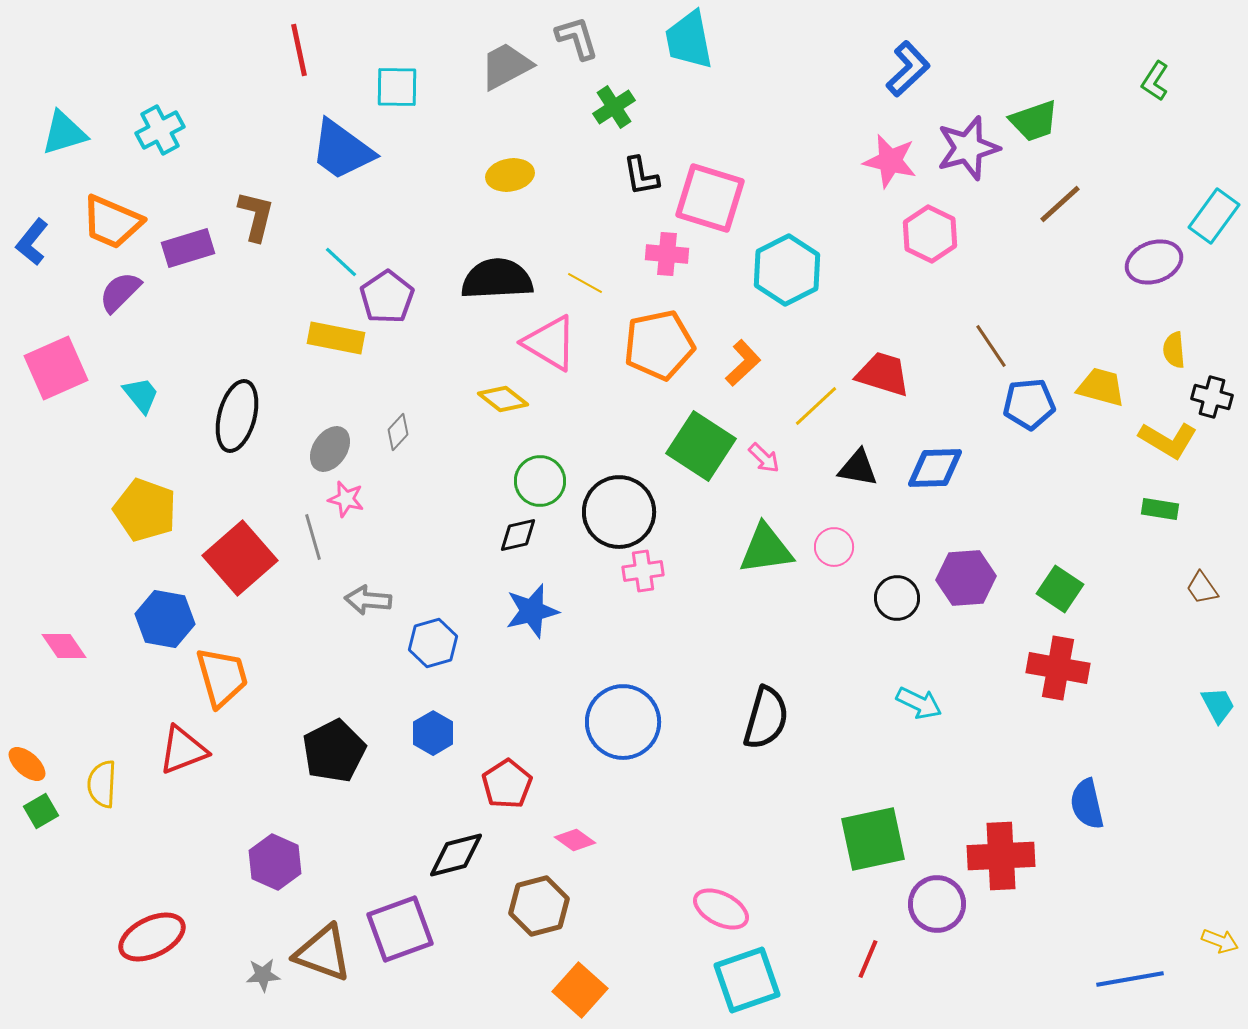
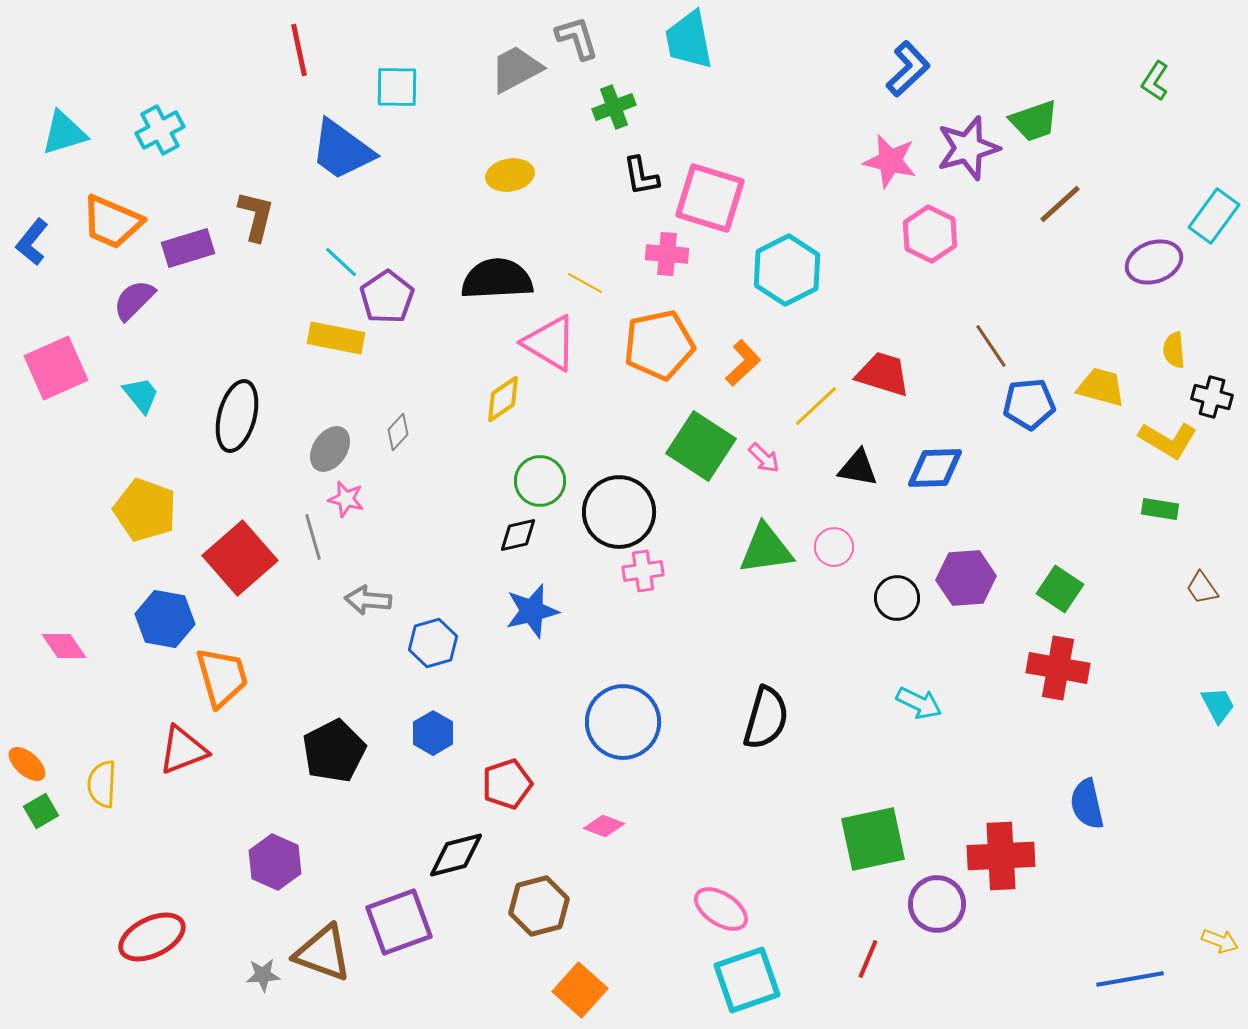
gray trapezoid at (506, 66): moved 10 px right, 3 px down
green cross at (614, 107): rotated 12 degrees clockwise
purple semicircle at (120, 292): moved 14 px right, 8 px down
yellow diamond at (503, 399): rotated 72 degrees counterclockwise
red pentagon at (507, 784): rotated 15 degrees clockwise
pink diamond at (575, 840): moved 29 px right, 14 px up; rotated 15 degrees counterclockwise
pink ellipse at (721, 909): rotated 6 degrees clockwise
purple square at (400, 929): moved 1 px left, 7 px up
